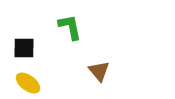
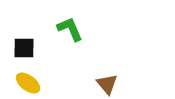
green L-shape: moved 2 px down; rotated 12 degrees counterclockwise
brown triangle: moved 8 px right, 13 px down
